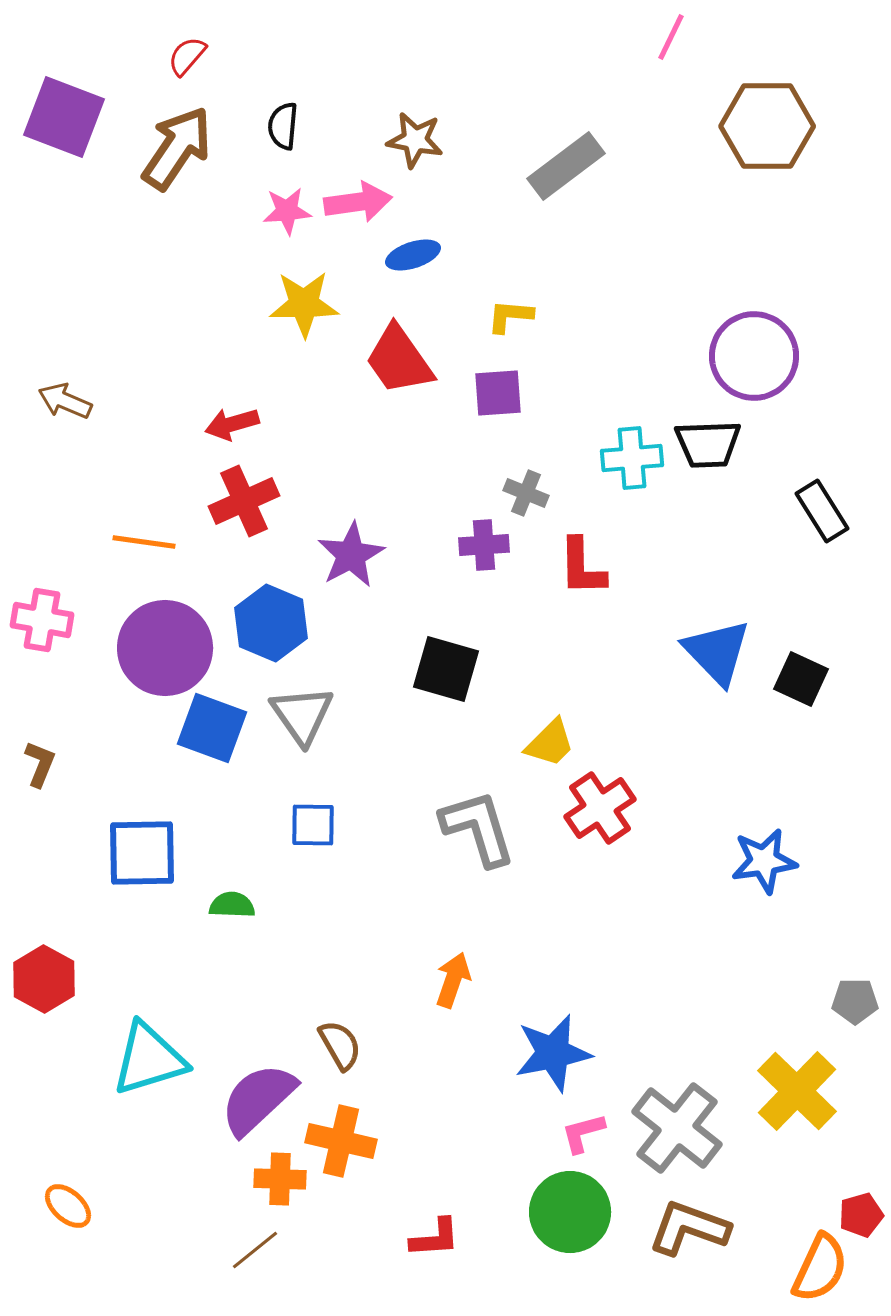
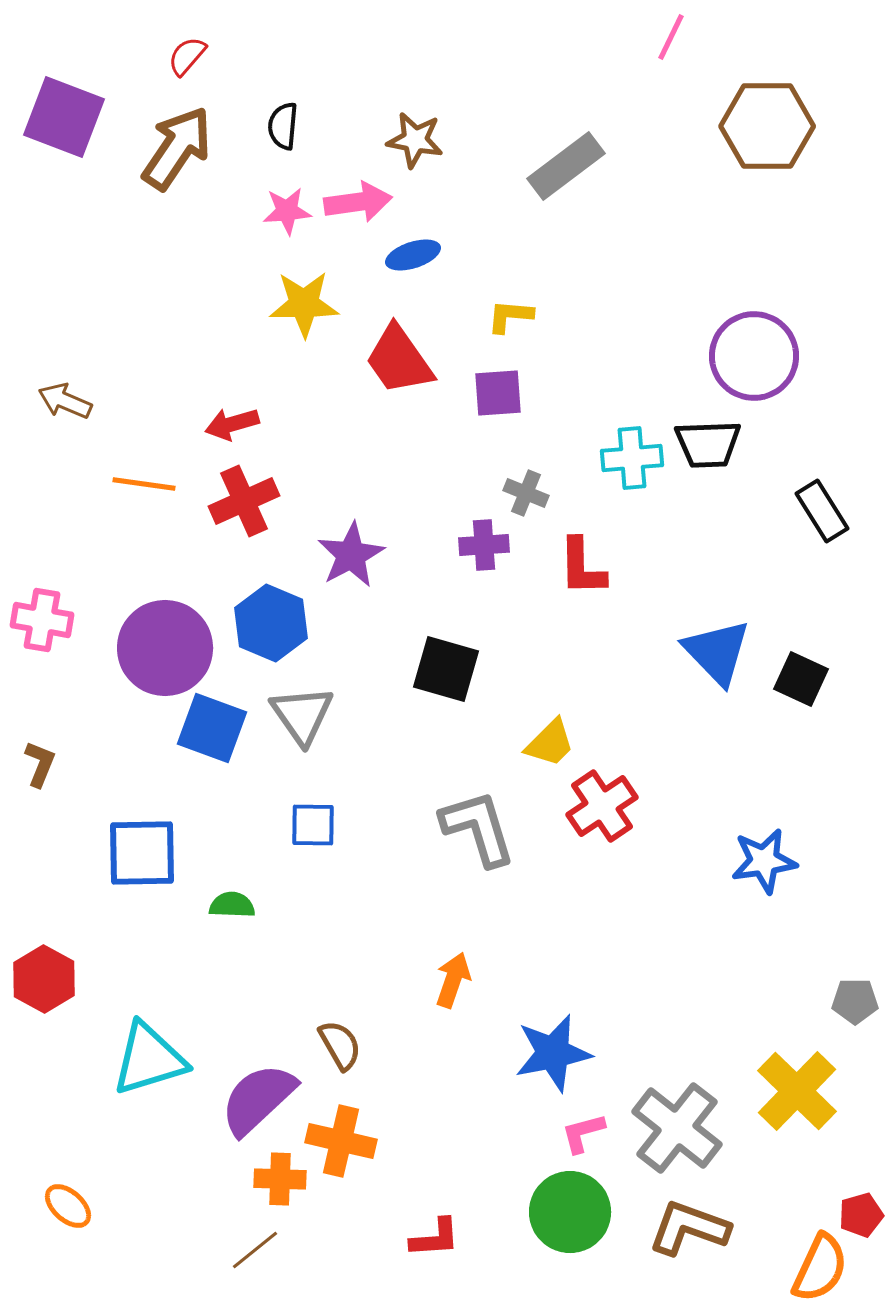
orange line at (144, 542): moved 58 px up
red cross at (600, 808): moved 2 px right, 2 px up
